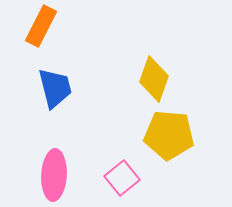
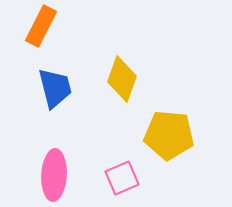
yellow diamond: moved 32 px left
pink square: rotated 16 degrees clockwise
